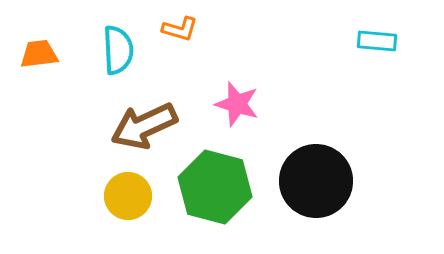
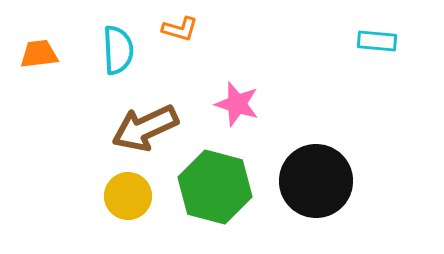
brown arrow: moved 1 px right, 2 px down
